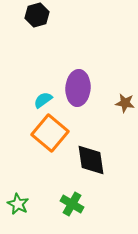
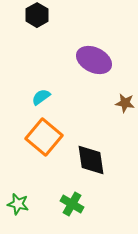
black hexagon: rotated 15 degrees counterclockwise
purple ellipse: moved 16 px right, 28 px up; rotated 68 degrees counterclockwise
cyan semicircle: moved 2 px left, 3 px up
orange square: moved 6 px left, 4 px down
green star: rotated 15 degrees counterclockwise
